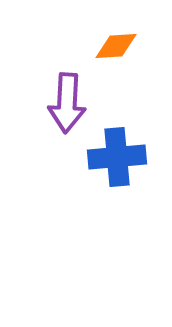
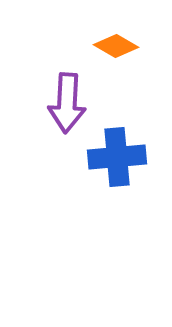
orange diamond: rotated 33 degrees clockwise
